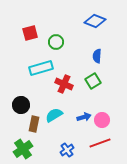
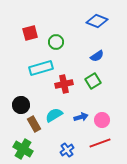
blue diamond: moved 2 px right
blue semicircle: rotated 128 degrees counterclockwise
red cross: rotated 36 degrees counterclockwise
blue arrow: moved 3 px left
brown rectangle: rotated 42 degrees counterclockwise
green cross: rotated 24 degrees counterclockwise
